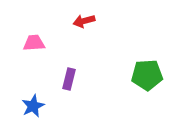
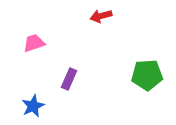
red arrow: moved 17 px right, 5 px up
pink trapezoid: rotated 15 degrees counterclockwise
purple rectangle: rotated 10 degrees clockwise
